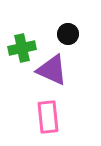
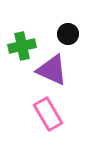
green cross: moved 2 px up
pink rectangle: moved 3 px up; rotated 24 degrees counterclockwise
